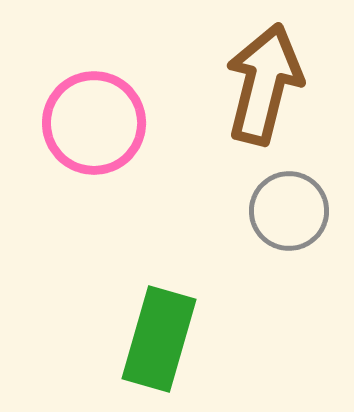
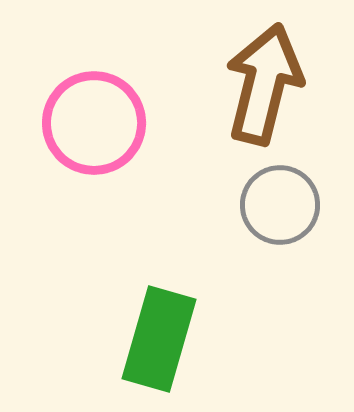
gray circle: moved 9 px left, 6 px up
